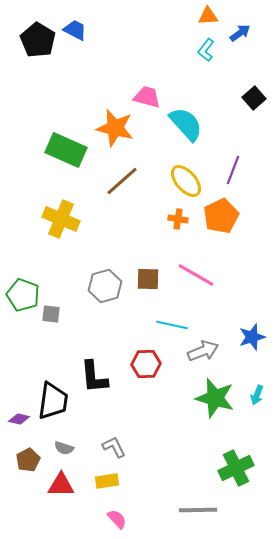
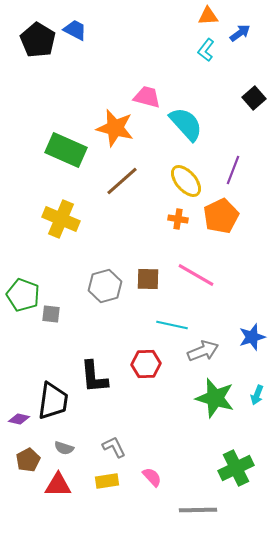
red triangle: moved 3 px left
pink semicircle: moved 35 px right, 42 px up
